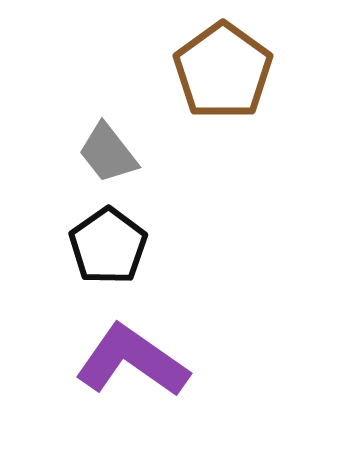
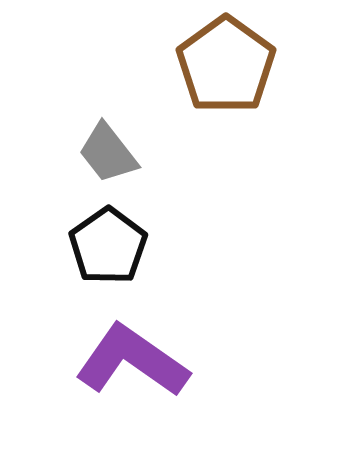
brown pentagon: moved 3 px right, 6 px up
